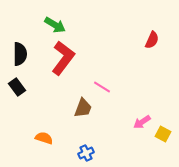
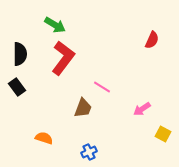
pink arrow: moved 13 px up
blue cross: moved 3 px right, 1 px up
